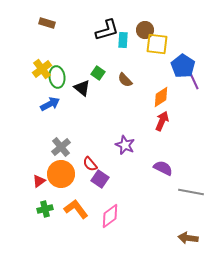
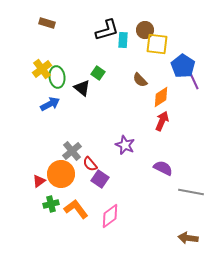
brown semicircle: moved 15 px right
gray cross: moved 11 px right, 4 px down
green cross: moved 6 px right, 5 px up
